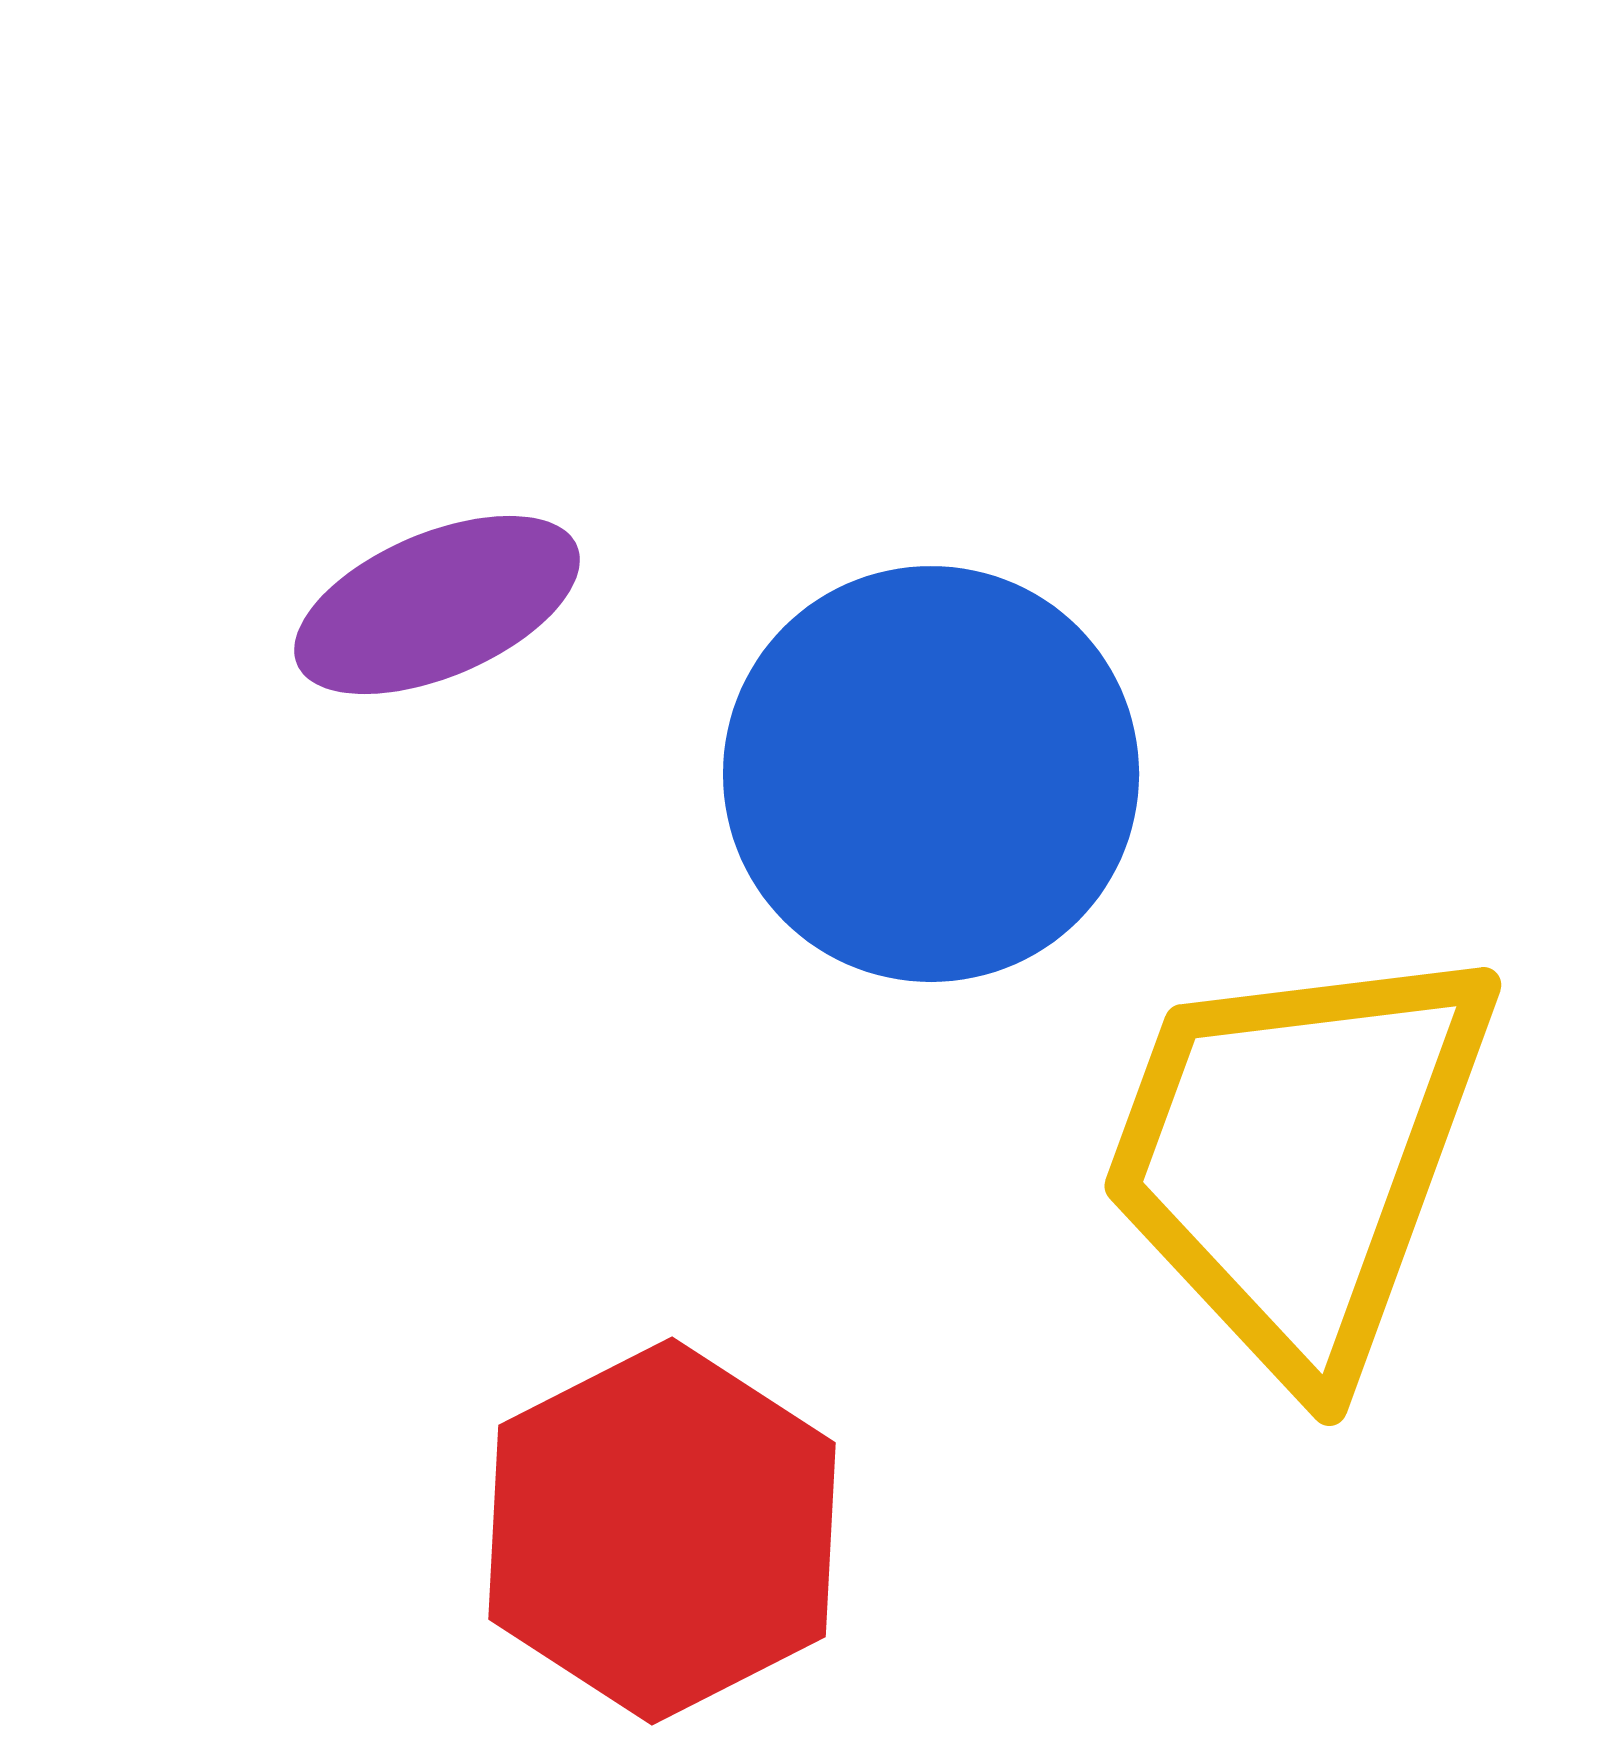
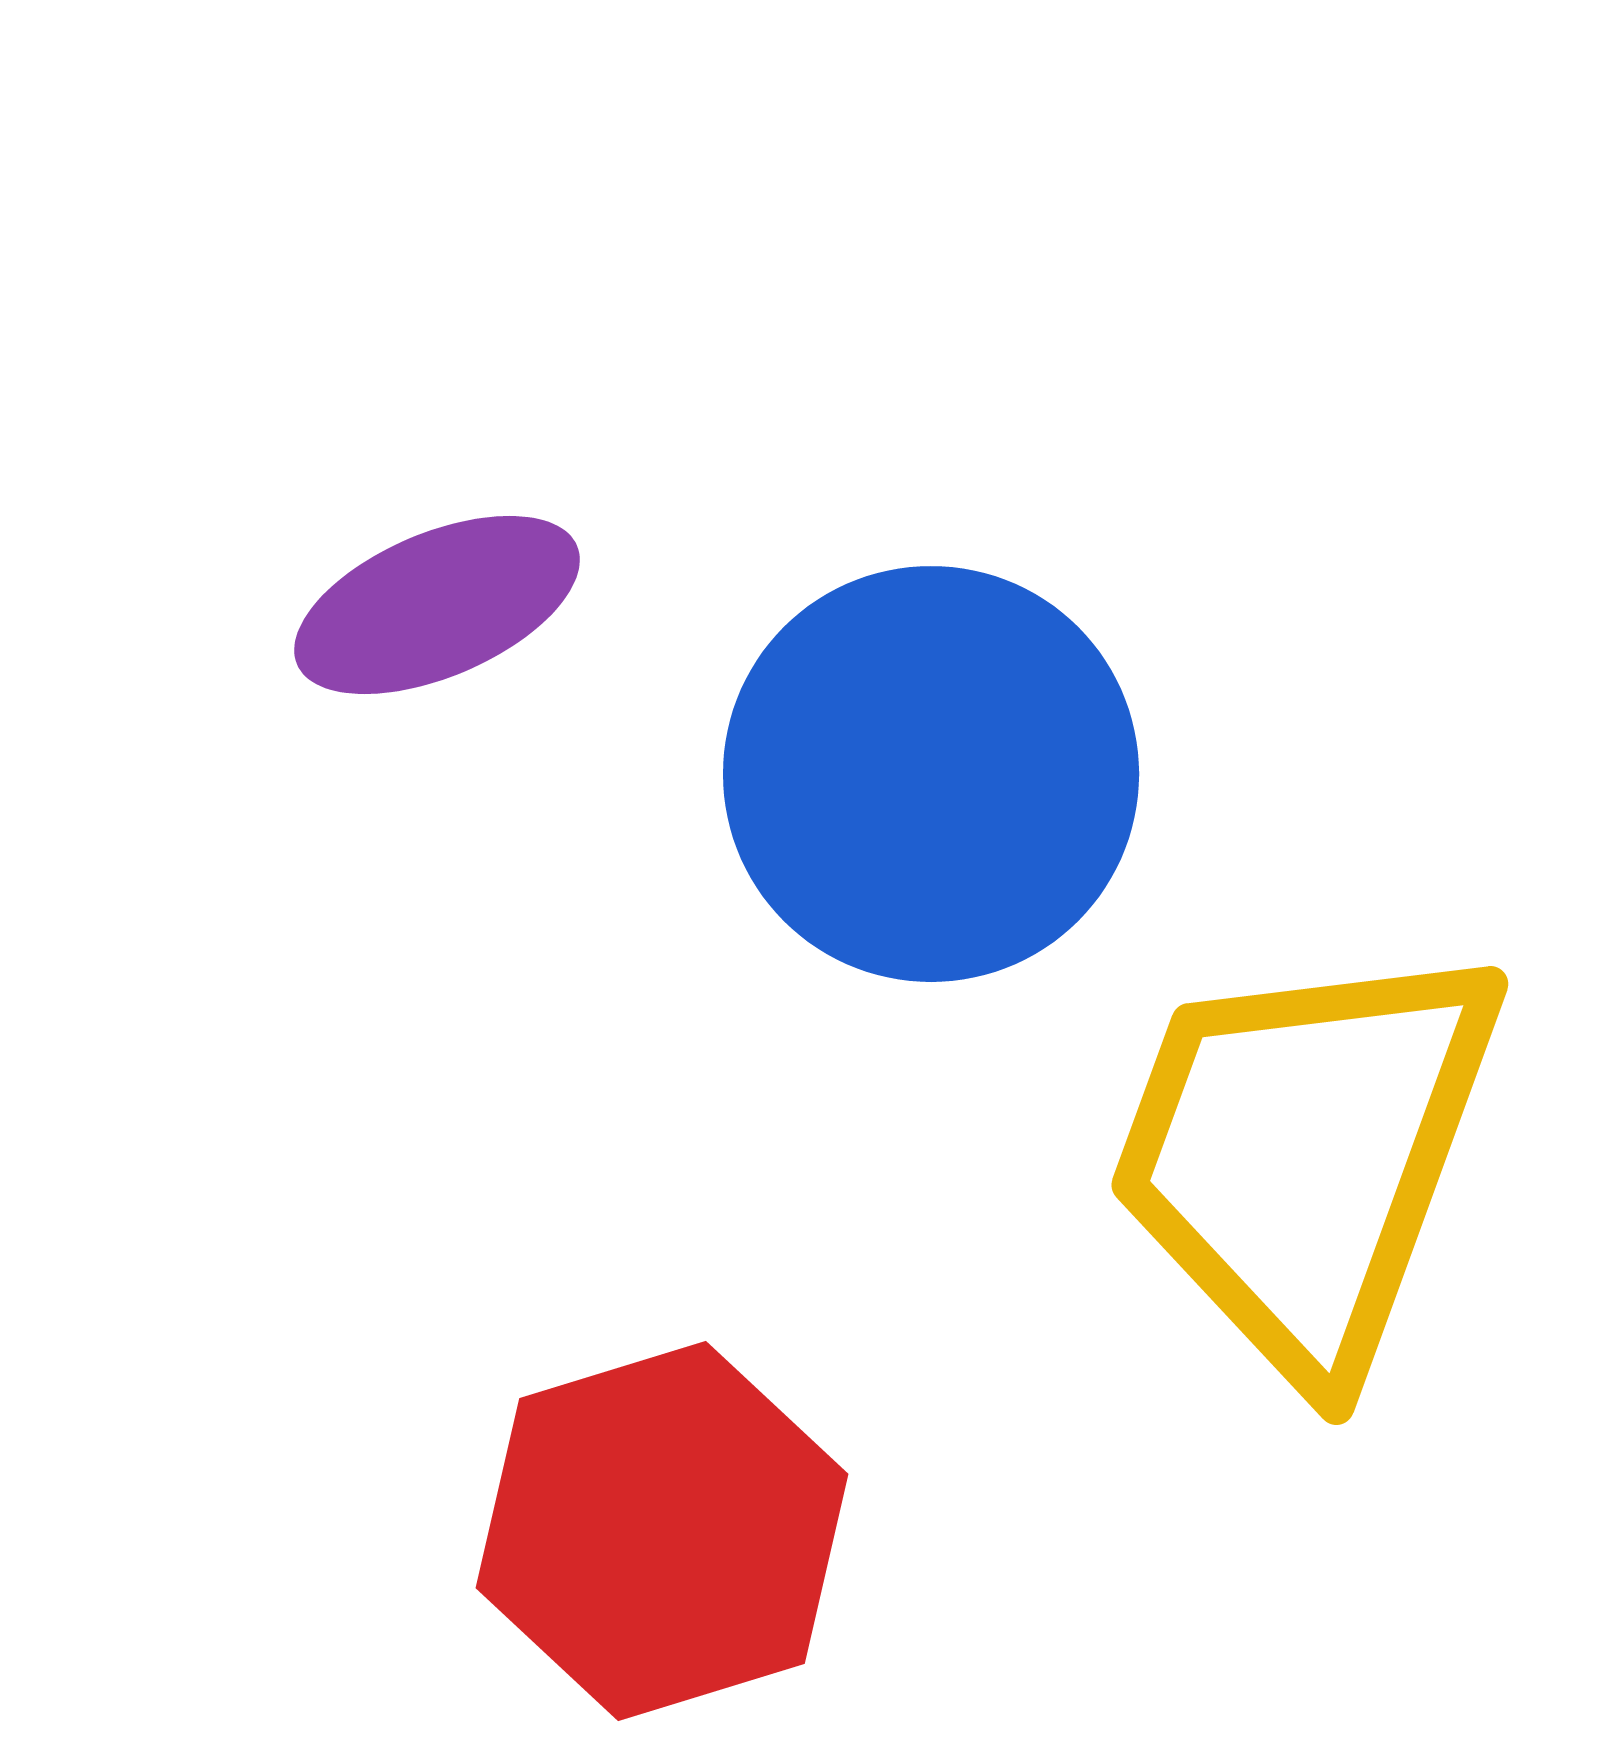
yellow trapezoid: moved 7 px right, 1 px up
red hexagon: rotated 10 degrees clockwise
